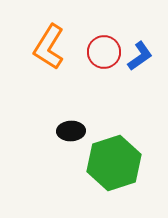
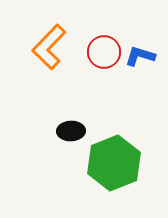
orange L-shape: rotated 12 degrees clockwise
blue L-shape: rotated 128 degrees counterclockwise
green hexagon: rotated 4 degrees counterclockwise
